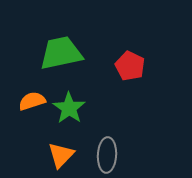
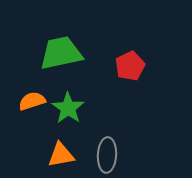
red pentagon: rotated 20 degrees clockwise
green star: moved 1 px left
orange triangle: rotated 36 degrees clockwise
